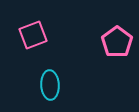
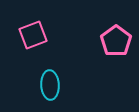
pink pentagon: moved 1 px left, 1 px up
